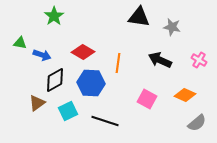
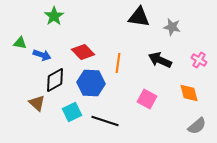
red diamond: rotated 15 degrees clockwise
orange diamond: moved 4 px right, 2 px up; rotated 50 degrees clockwise
brown triangle: rotated 42 degrees counterclockwise
cyan square: moved 4 px right, 1 px down
gray semicircle: moved 3 px down
